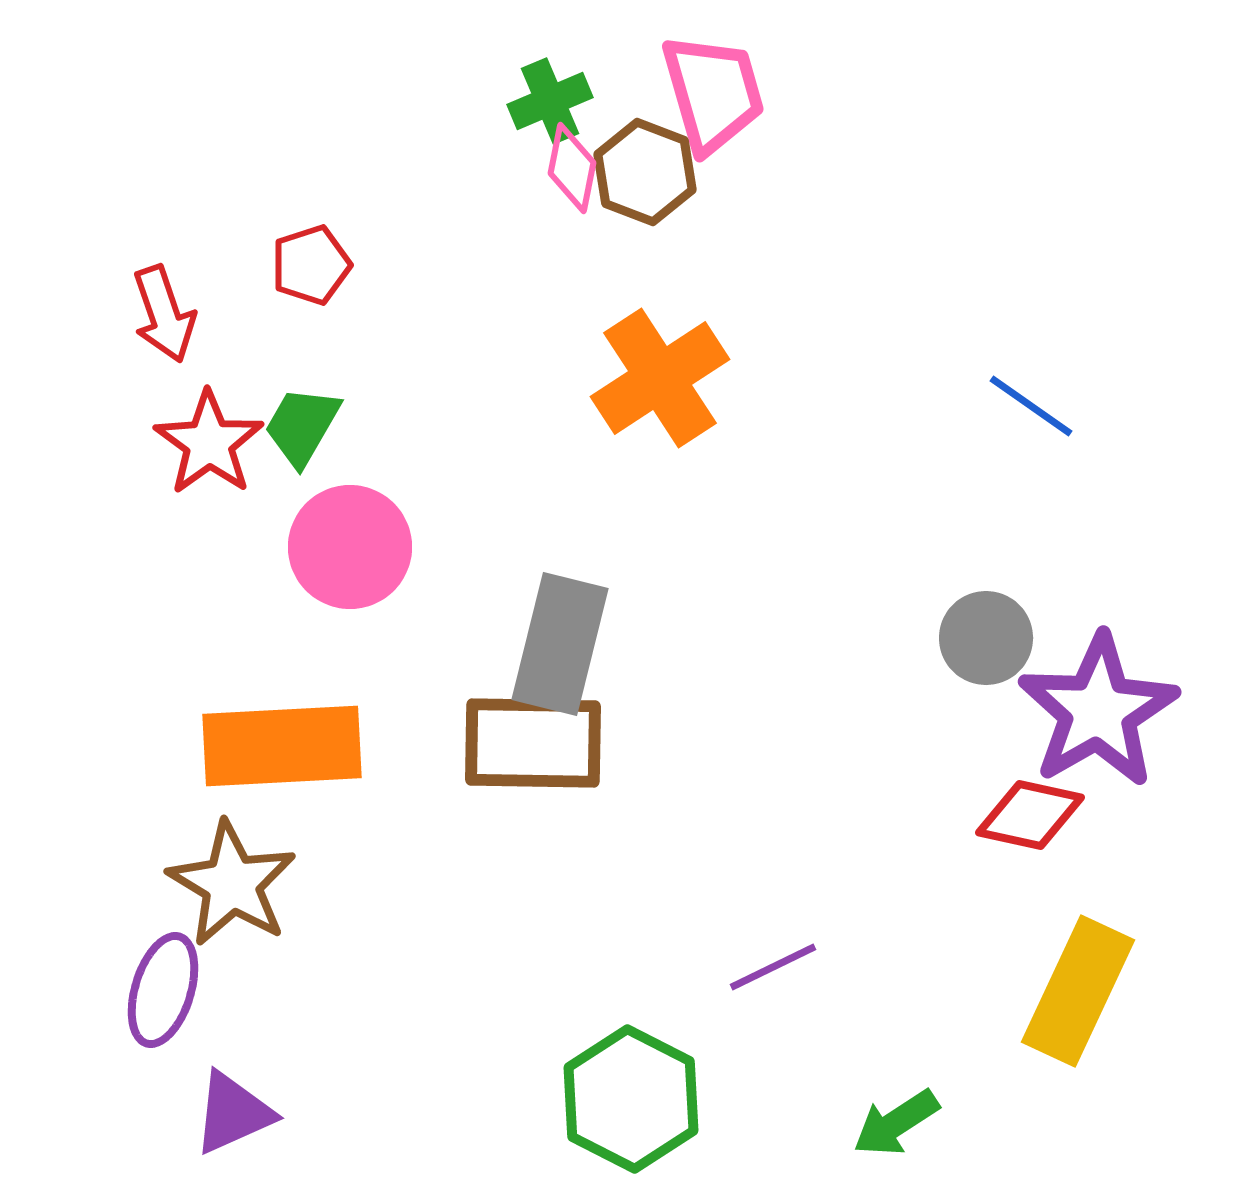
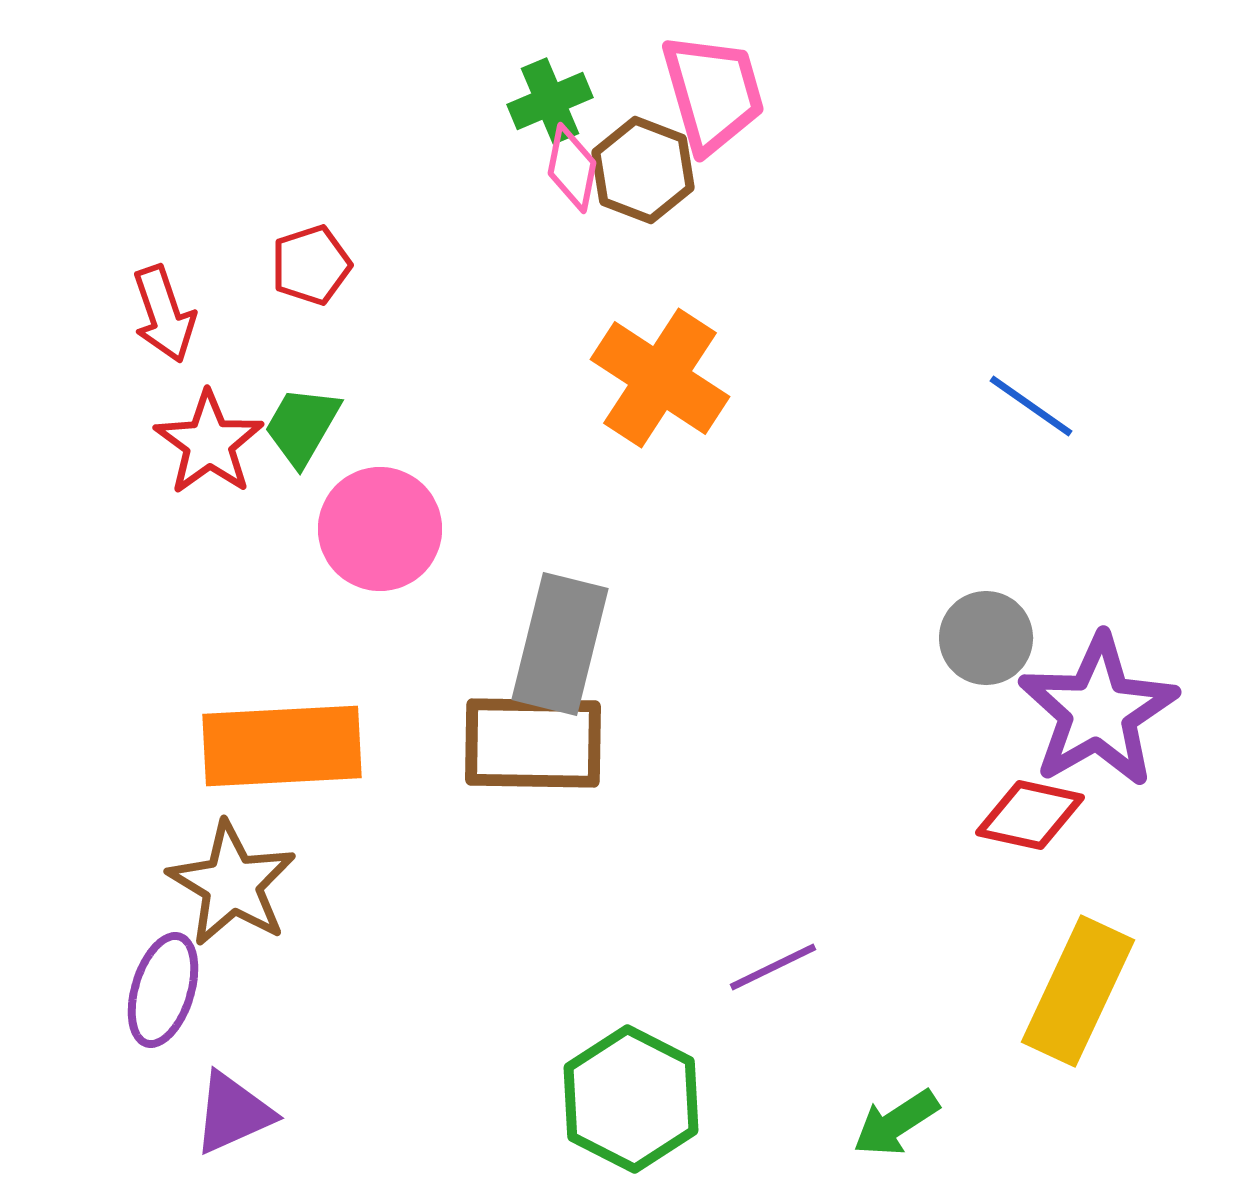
brown hexagon: moved 2 px left, 2 px up
orange cross: rotated 24 degrees counterclockwise
pink circle: moved 30 px right, 18 px up
